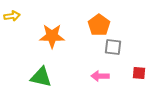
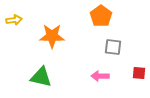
yellow arrow: moved 2 px right, 4 px down
orange pentagon: moved 2 px right, 9 px up
